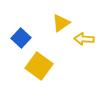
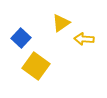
yellow square: moved 3 px left
